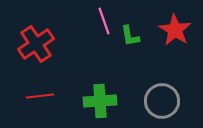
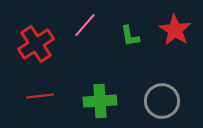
pink line: moved 19 px left, 4 px down; rotated 60 degrees clockwise
